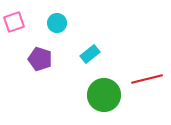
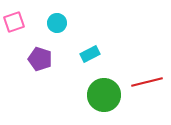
cyan rectangle: rotated 12 degrees clockwise
red line: moved 3 px down
